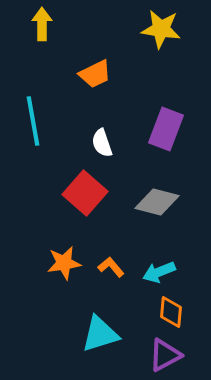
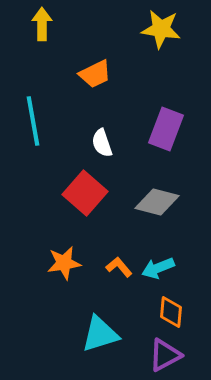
orange L-shape: moved 8 px right
cyan arrow: moved 1 px left, 4 px up
